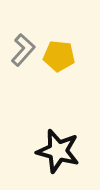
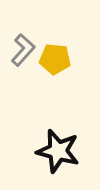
yellow pentagon: moved 4 px left, 3 px down
